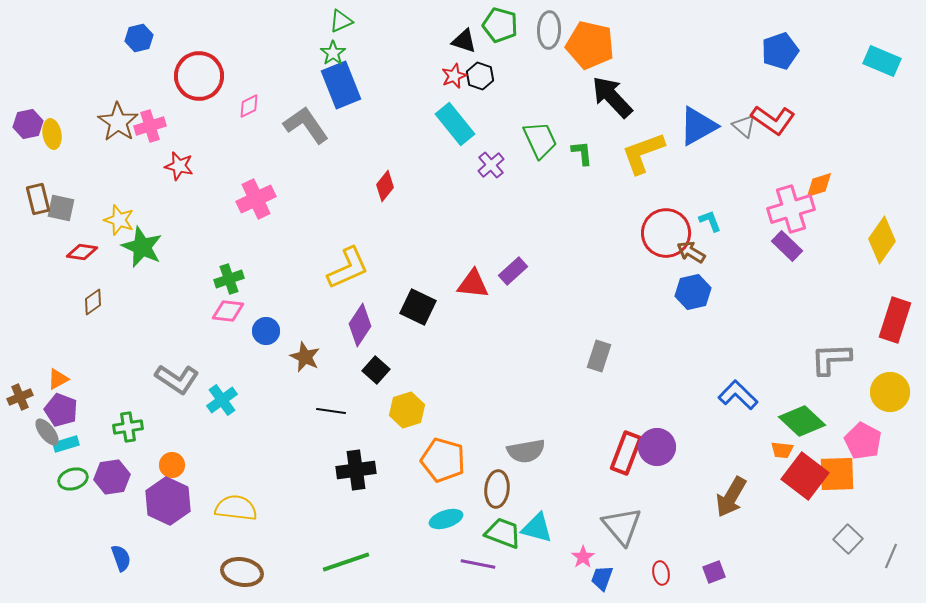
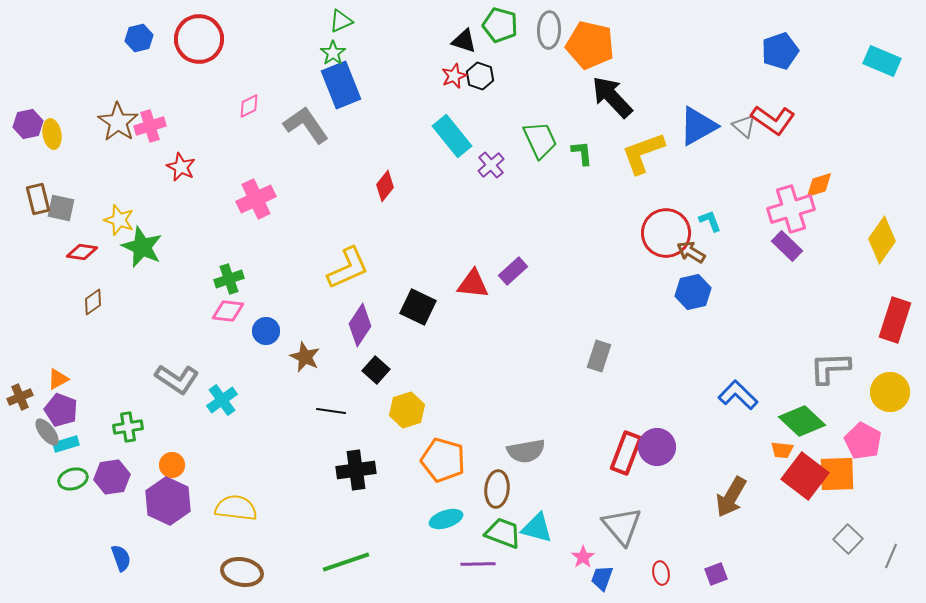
red circle at (199, 76): moved 37 px up
cyan rectangle at (455, 124): moved 3 px left, 12 px down
red star at (179, 166): moved 2 px right, 1 px down; rotated 12 degrees clockwise
gray L-shape at (831, 359): moved 1 px left, 9 px down
purple line at (478, 564): rotated 12 degrees counterclockwise
purple square at (714, 572): moved 2 px right, 2 px down
